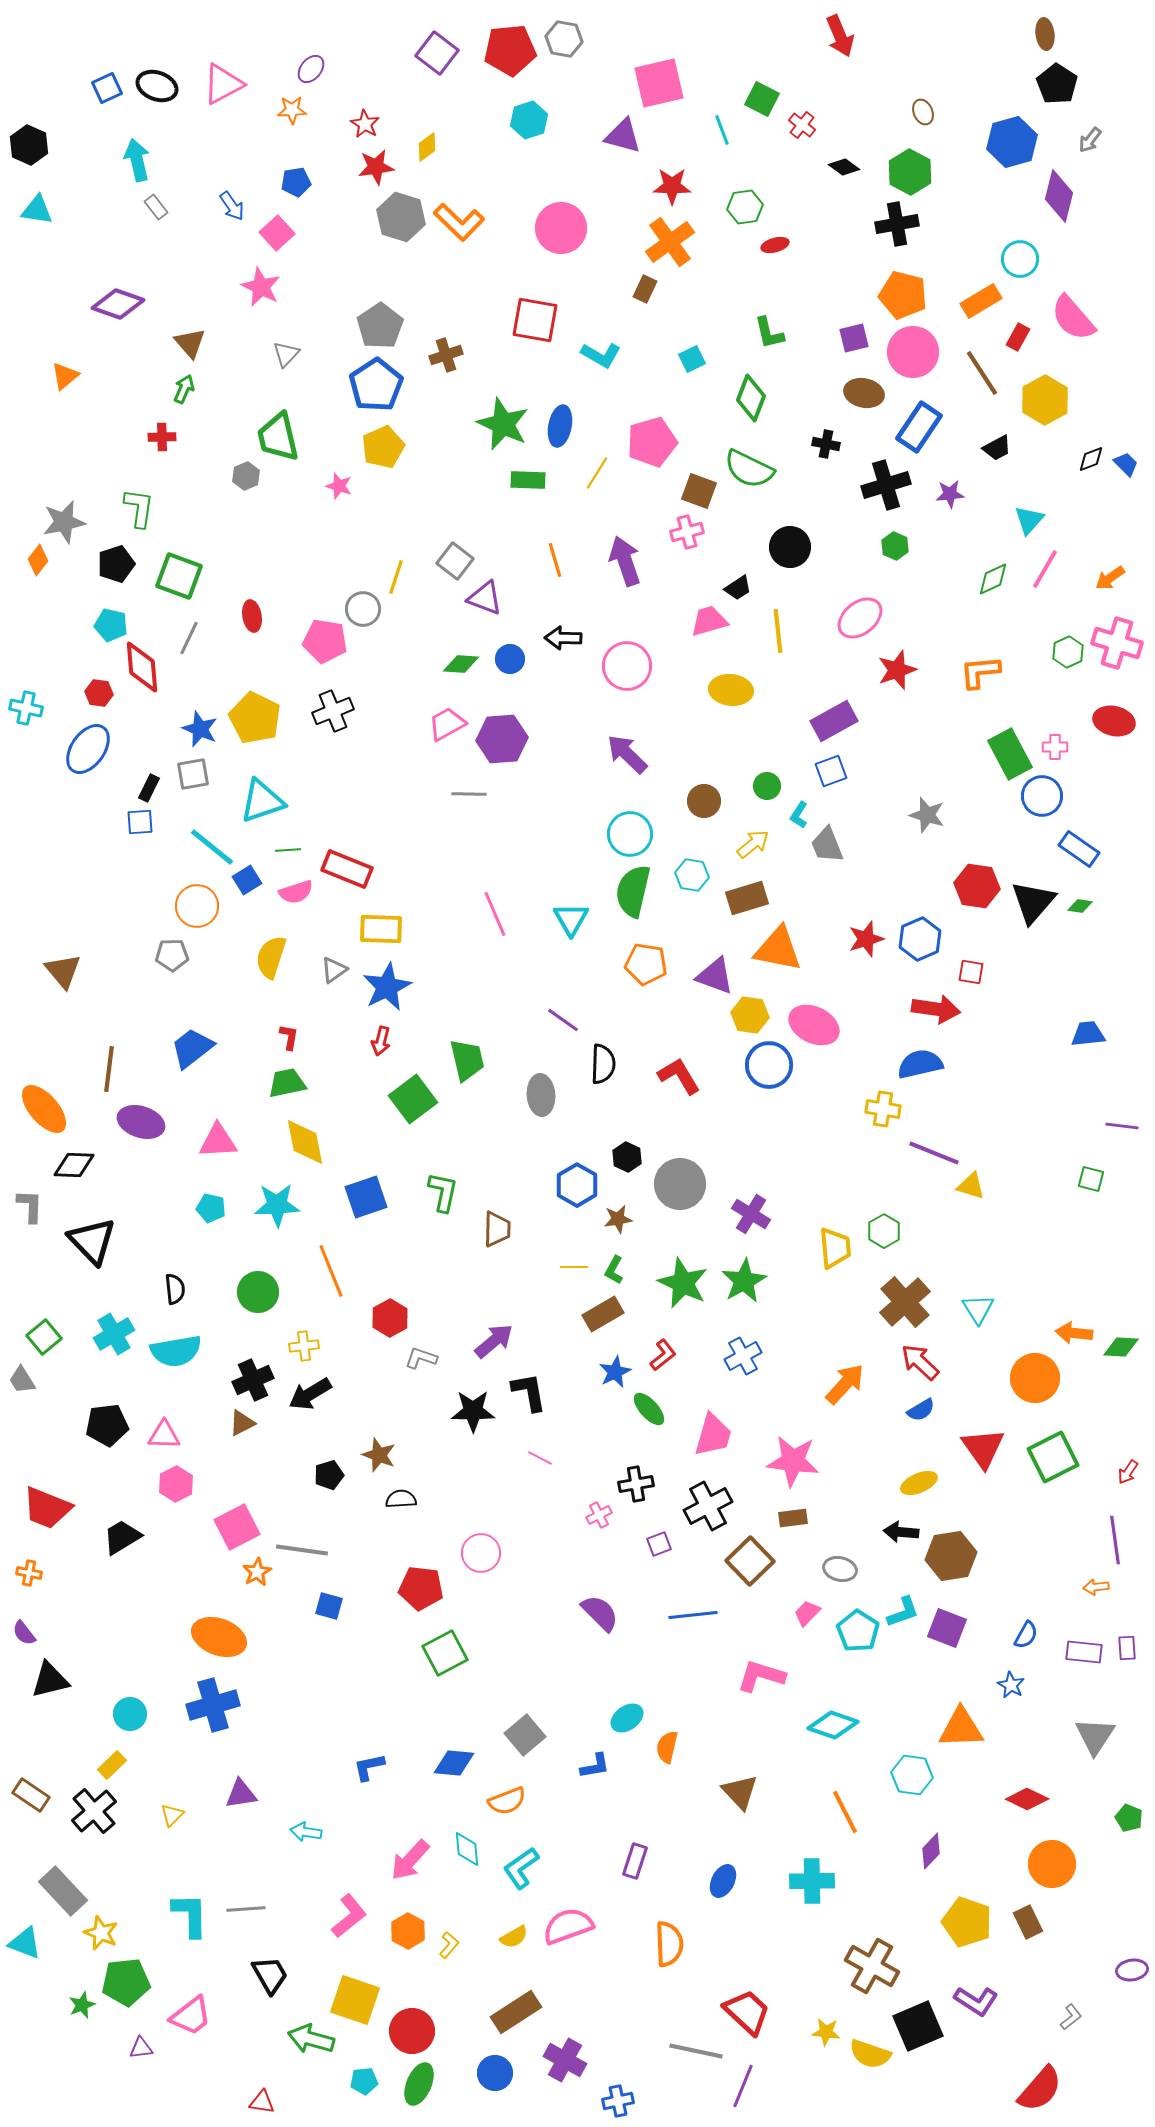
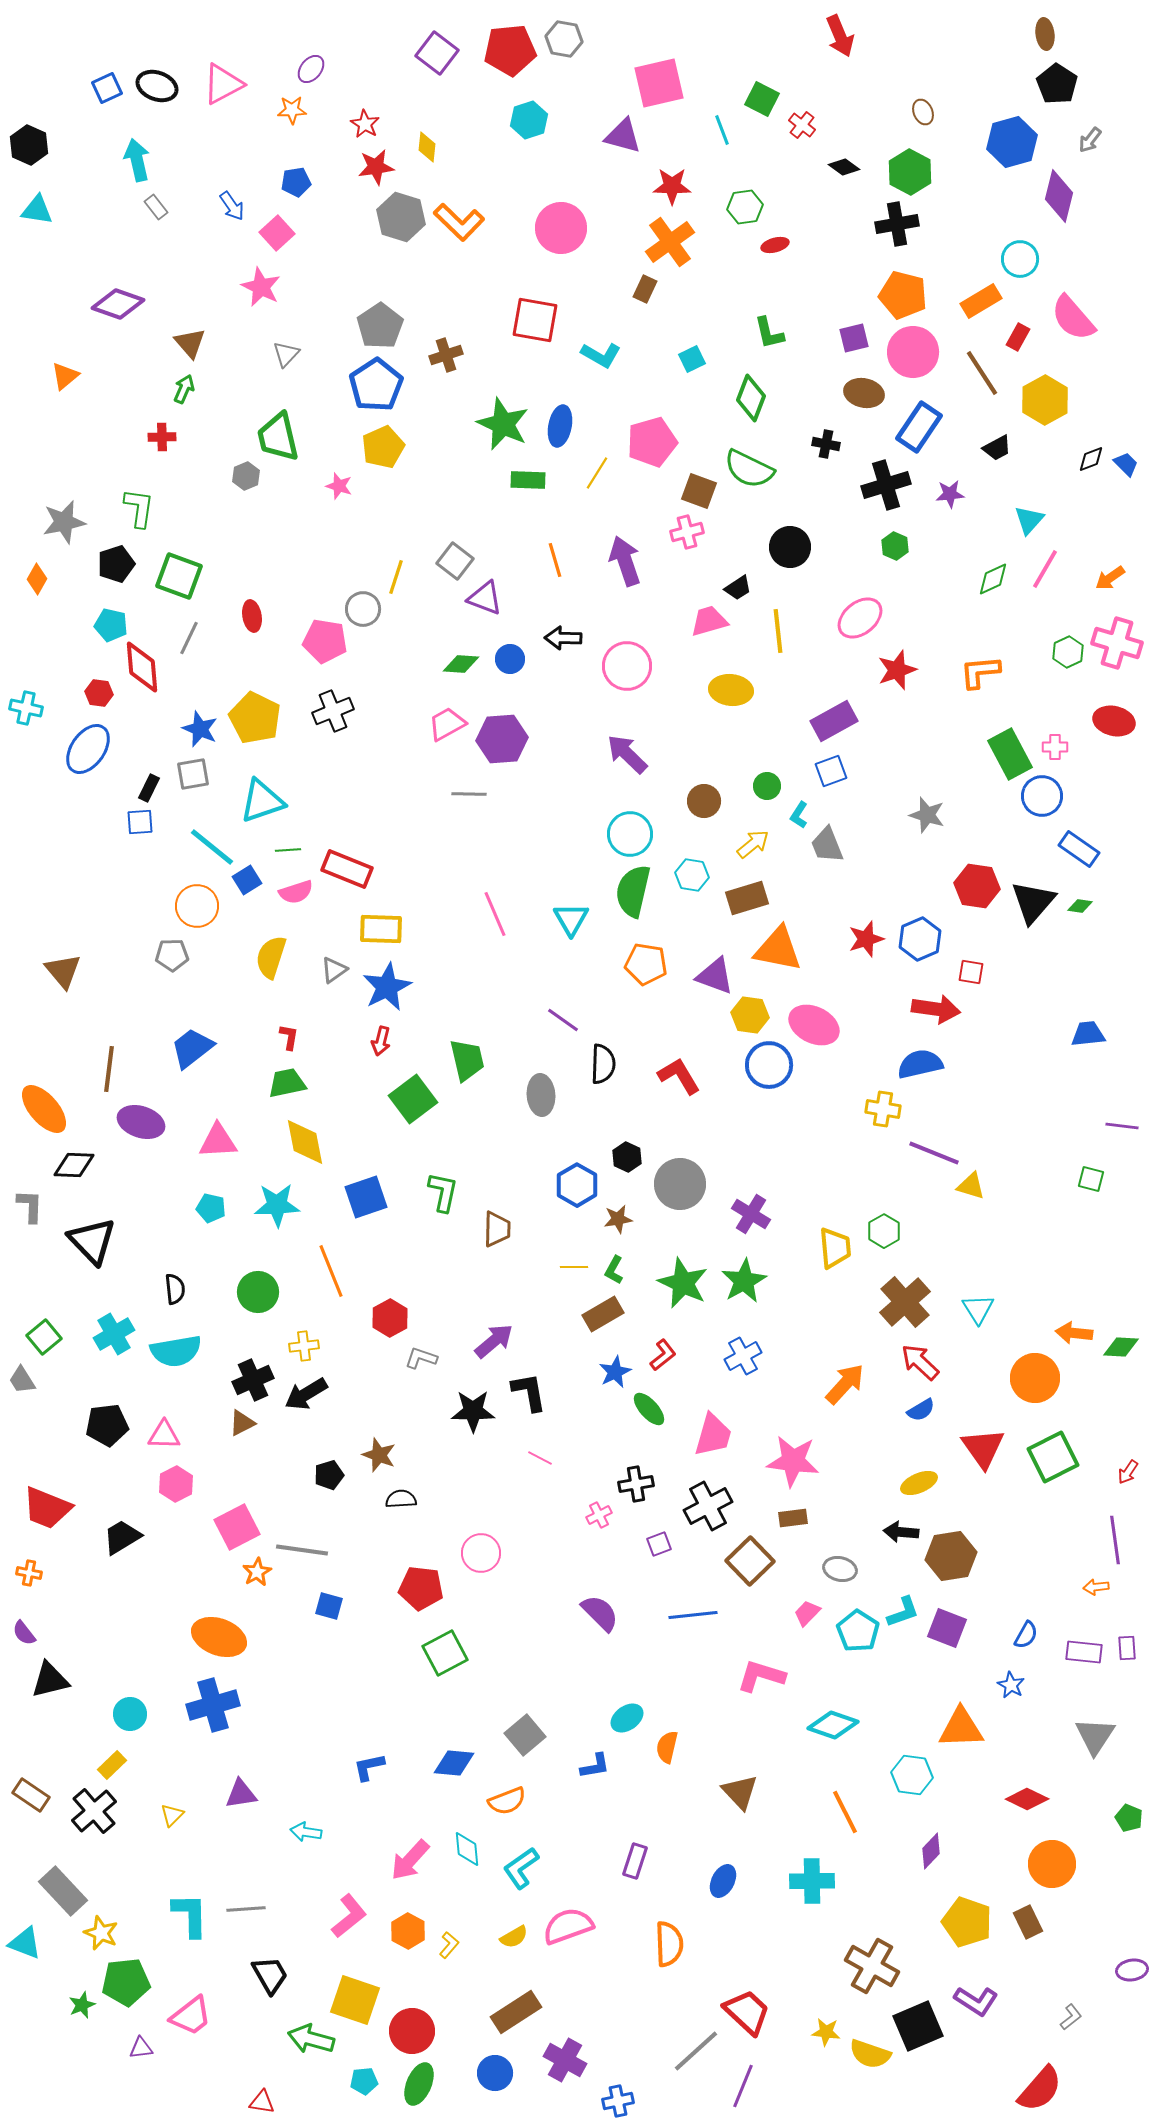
yellow diamond at (427, 147): rotated 48 degrees counterclockwise
orange diamond at (38, 560): moved 1 px left, 19 px down; rotated 8 degrees counterclockwise
black arrow at (310, 1394): moved 4 px left
gray line at (696, 2051): rotated 54 degrees counterclockwise
